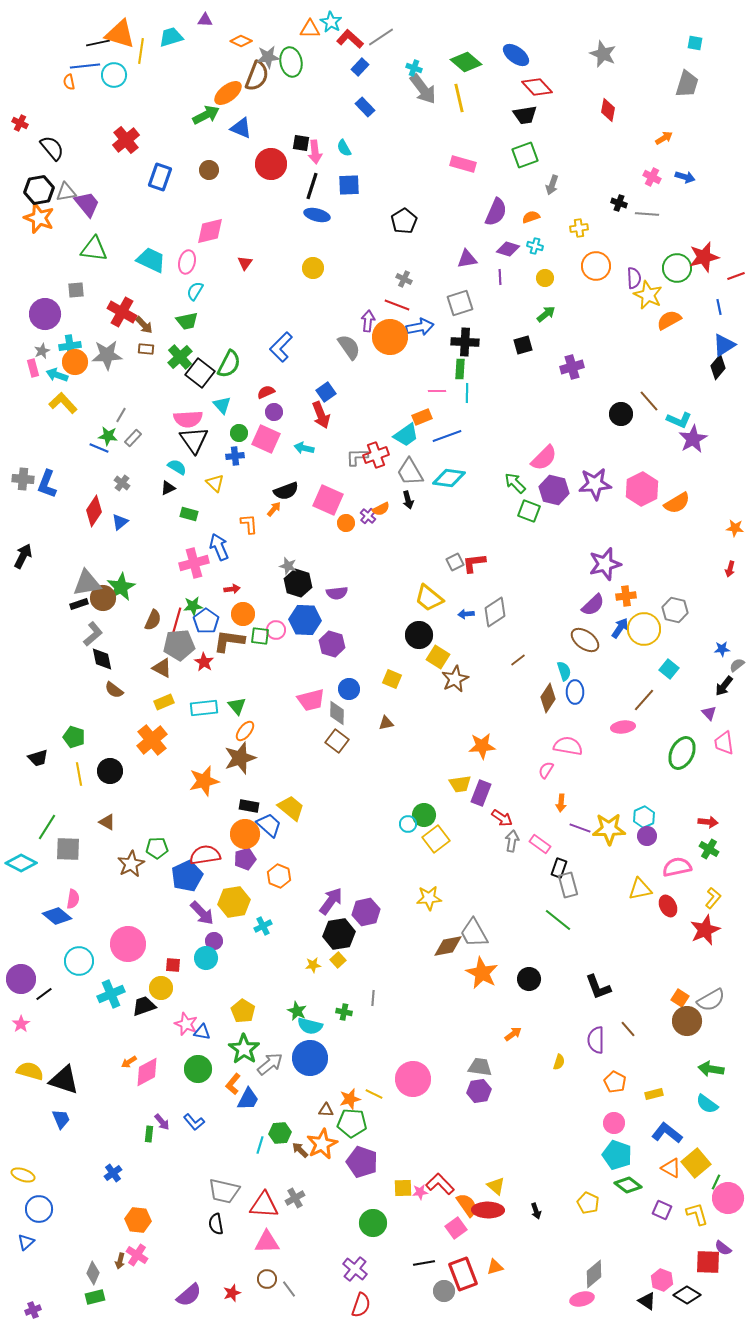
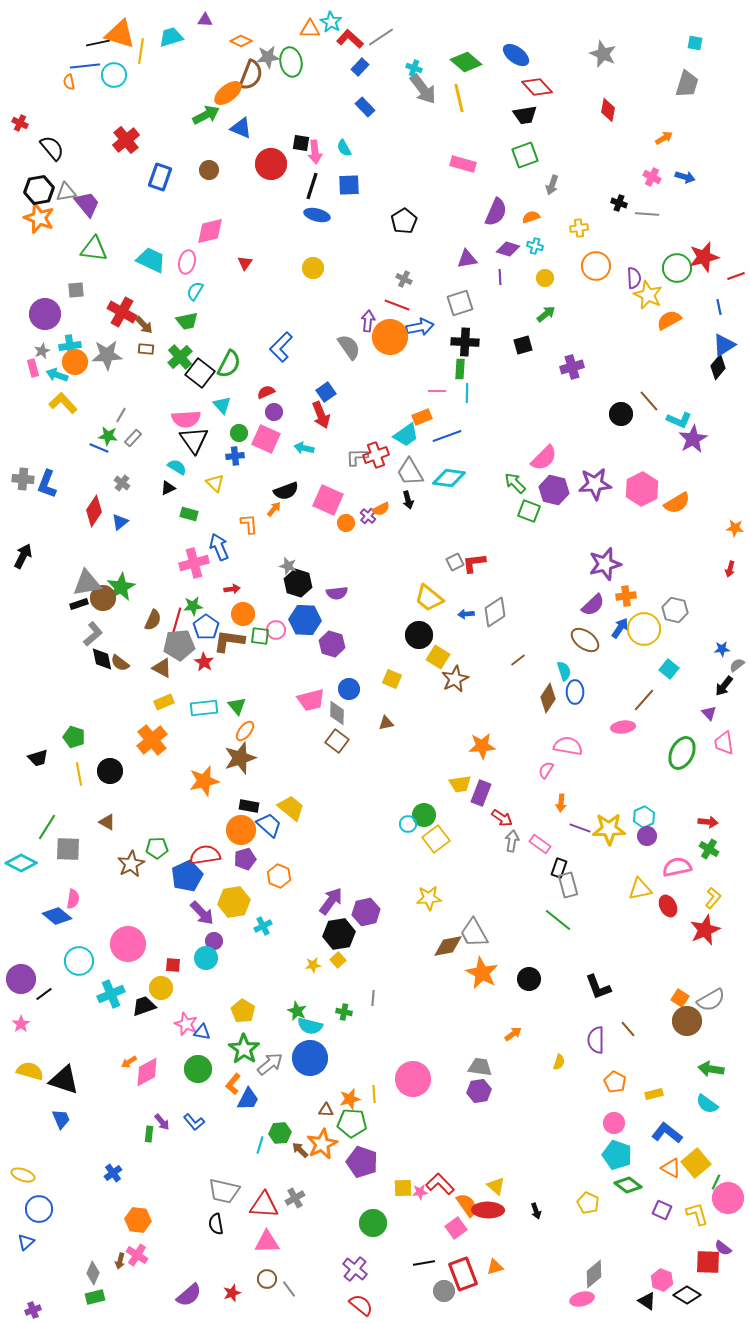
brown semicircle at (257, 76): moved 6 px left, 1 px up
pink semicircle at (188, 419): moved 2 px left
blue pentagon at (206, 621): moved 6 px down
brown semicircle at (114, 690): moved 6 px right, 27 px up
orange circle at (245, 834): moved 4 px left, 4 px up
yellow line at (374, 1094): rotated 60 degrees clockwise
red semicircle at (361, 1305): rotated 70 degrees counterclockwise
